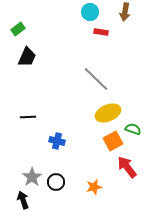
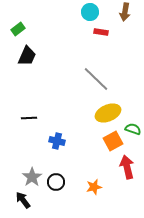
black trapezoid: moved 1 px up
black line: moved 1 px right, 1 px down
red arrow: rotated 25 degrees clockwise
black arrow: rotated 18 degrees counterclockwise
